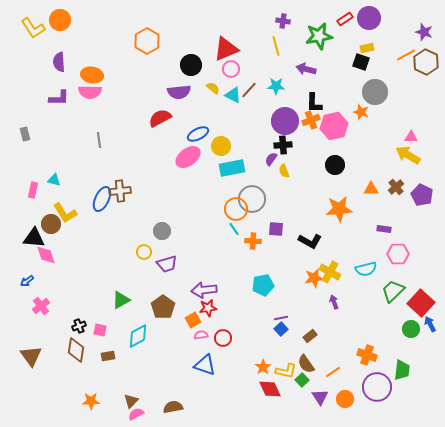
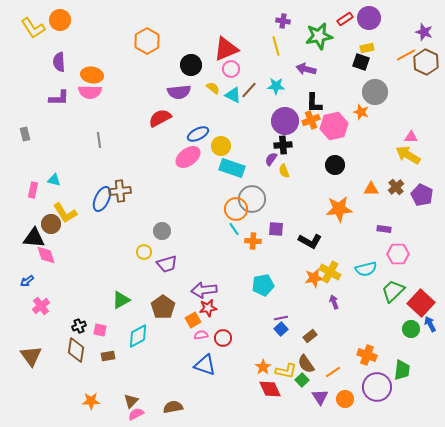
cyan rectangle at (232, 168): rotated 30 degrees clockwise
